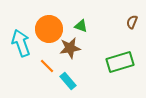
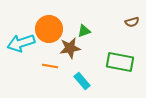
brown semicircle: rotated 128 degrees counterclockwise
green triangle: moved 3 px right, 5 px down; rotated 40 degrees counterclockwise
cyan arrow: rotated 88 degrees counterclockwise
green rectangle: rotated 28 degrees clockwise
orange line: moved 3 px right; rotated 35 degrees counterclockwise
cyan rectangle: moved 14 px right
